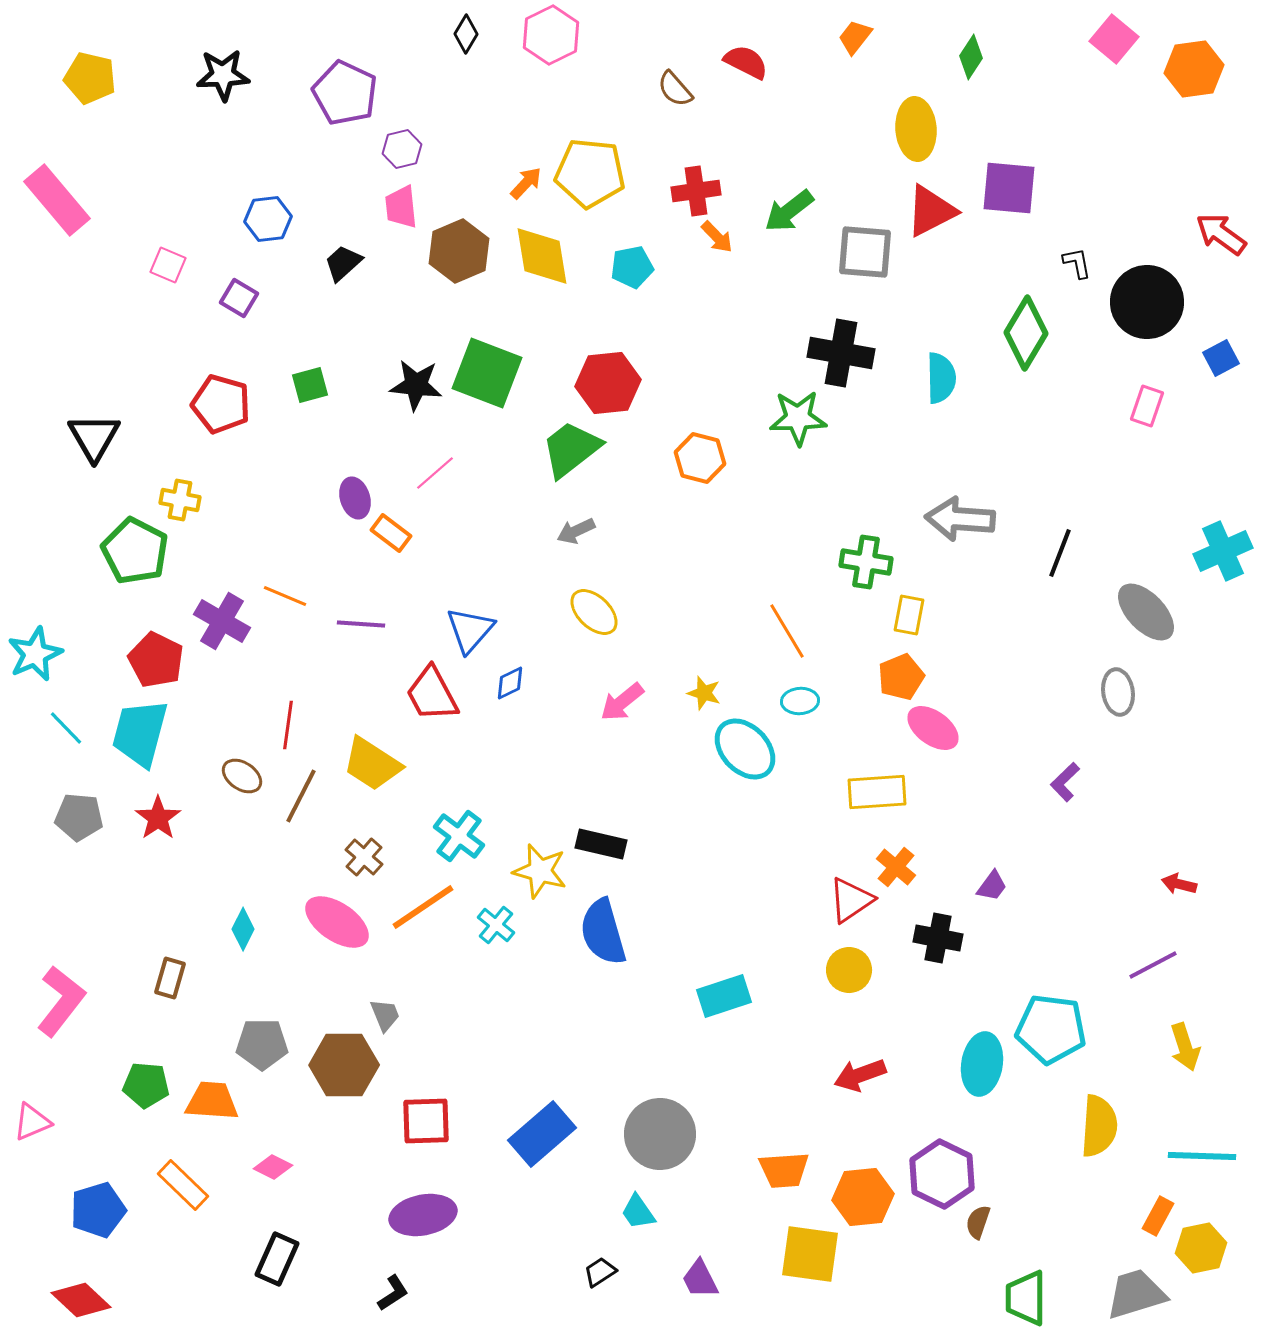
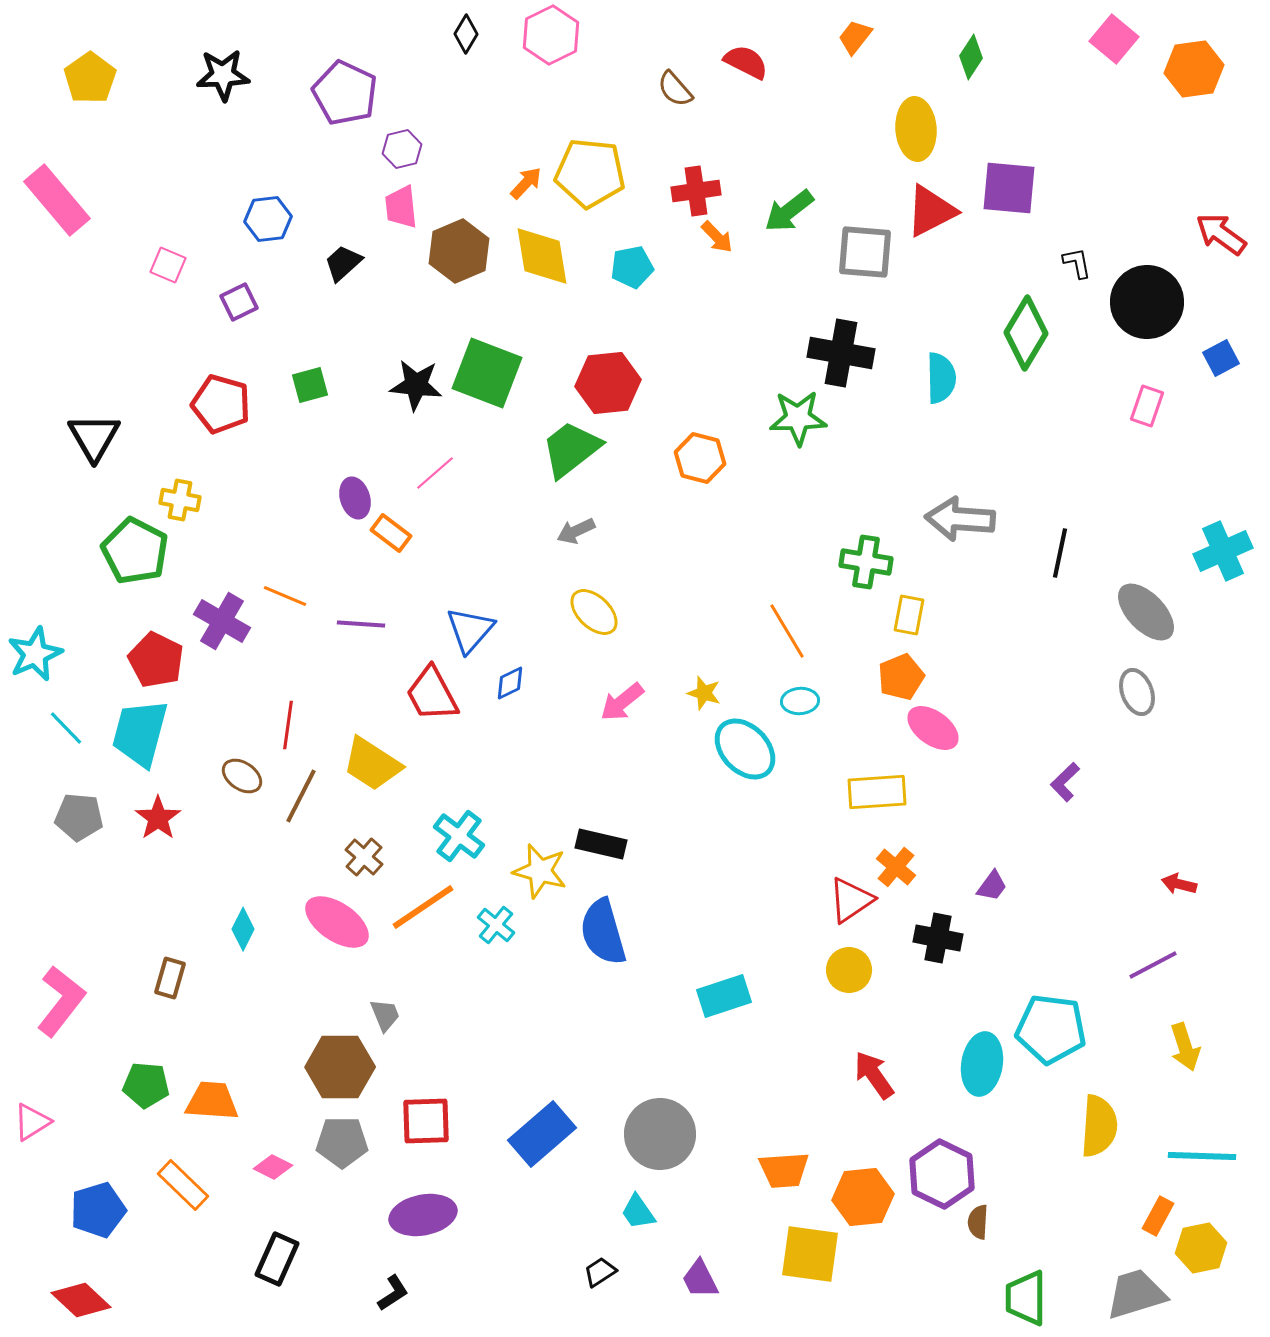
yellow pentagon at (90, 78): rotated 24 degrees clockwise
purple square at (239, 298): moved 4 px down; rotated 33 degrees clockwise
black line at (1060, 553): rotated 9 degrees counterclockwise
gray ellipse at (1118, 692): moved 19 px right; rotated 12 degrees counterclockwise
gray pentagon at (262, 1044): moved 80 px right, 98 px down
brown hexagon at (344, 1065): moved 4 px left, 2 px down
red arrow at (860, 1075): moved 14 px right; rotated 75 degrees clockwise
pink triangle at (32, 1122): rotated 9 degrees counterclockwise
brown semicircle at (978, 1222): rotated 16 degrees counterclockwise
